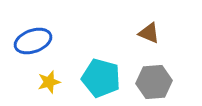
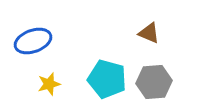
cyan pentagon: moved 6 px right, 1 px down
yellow star: moved 2 px down
